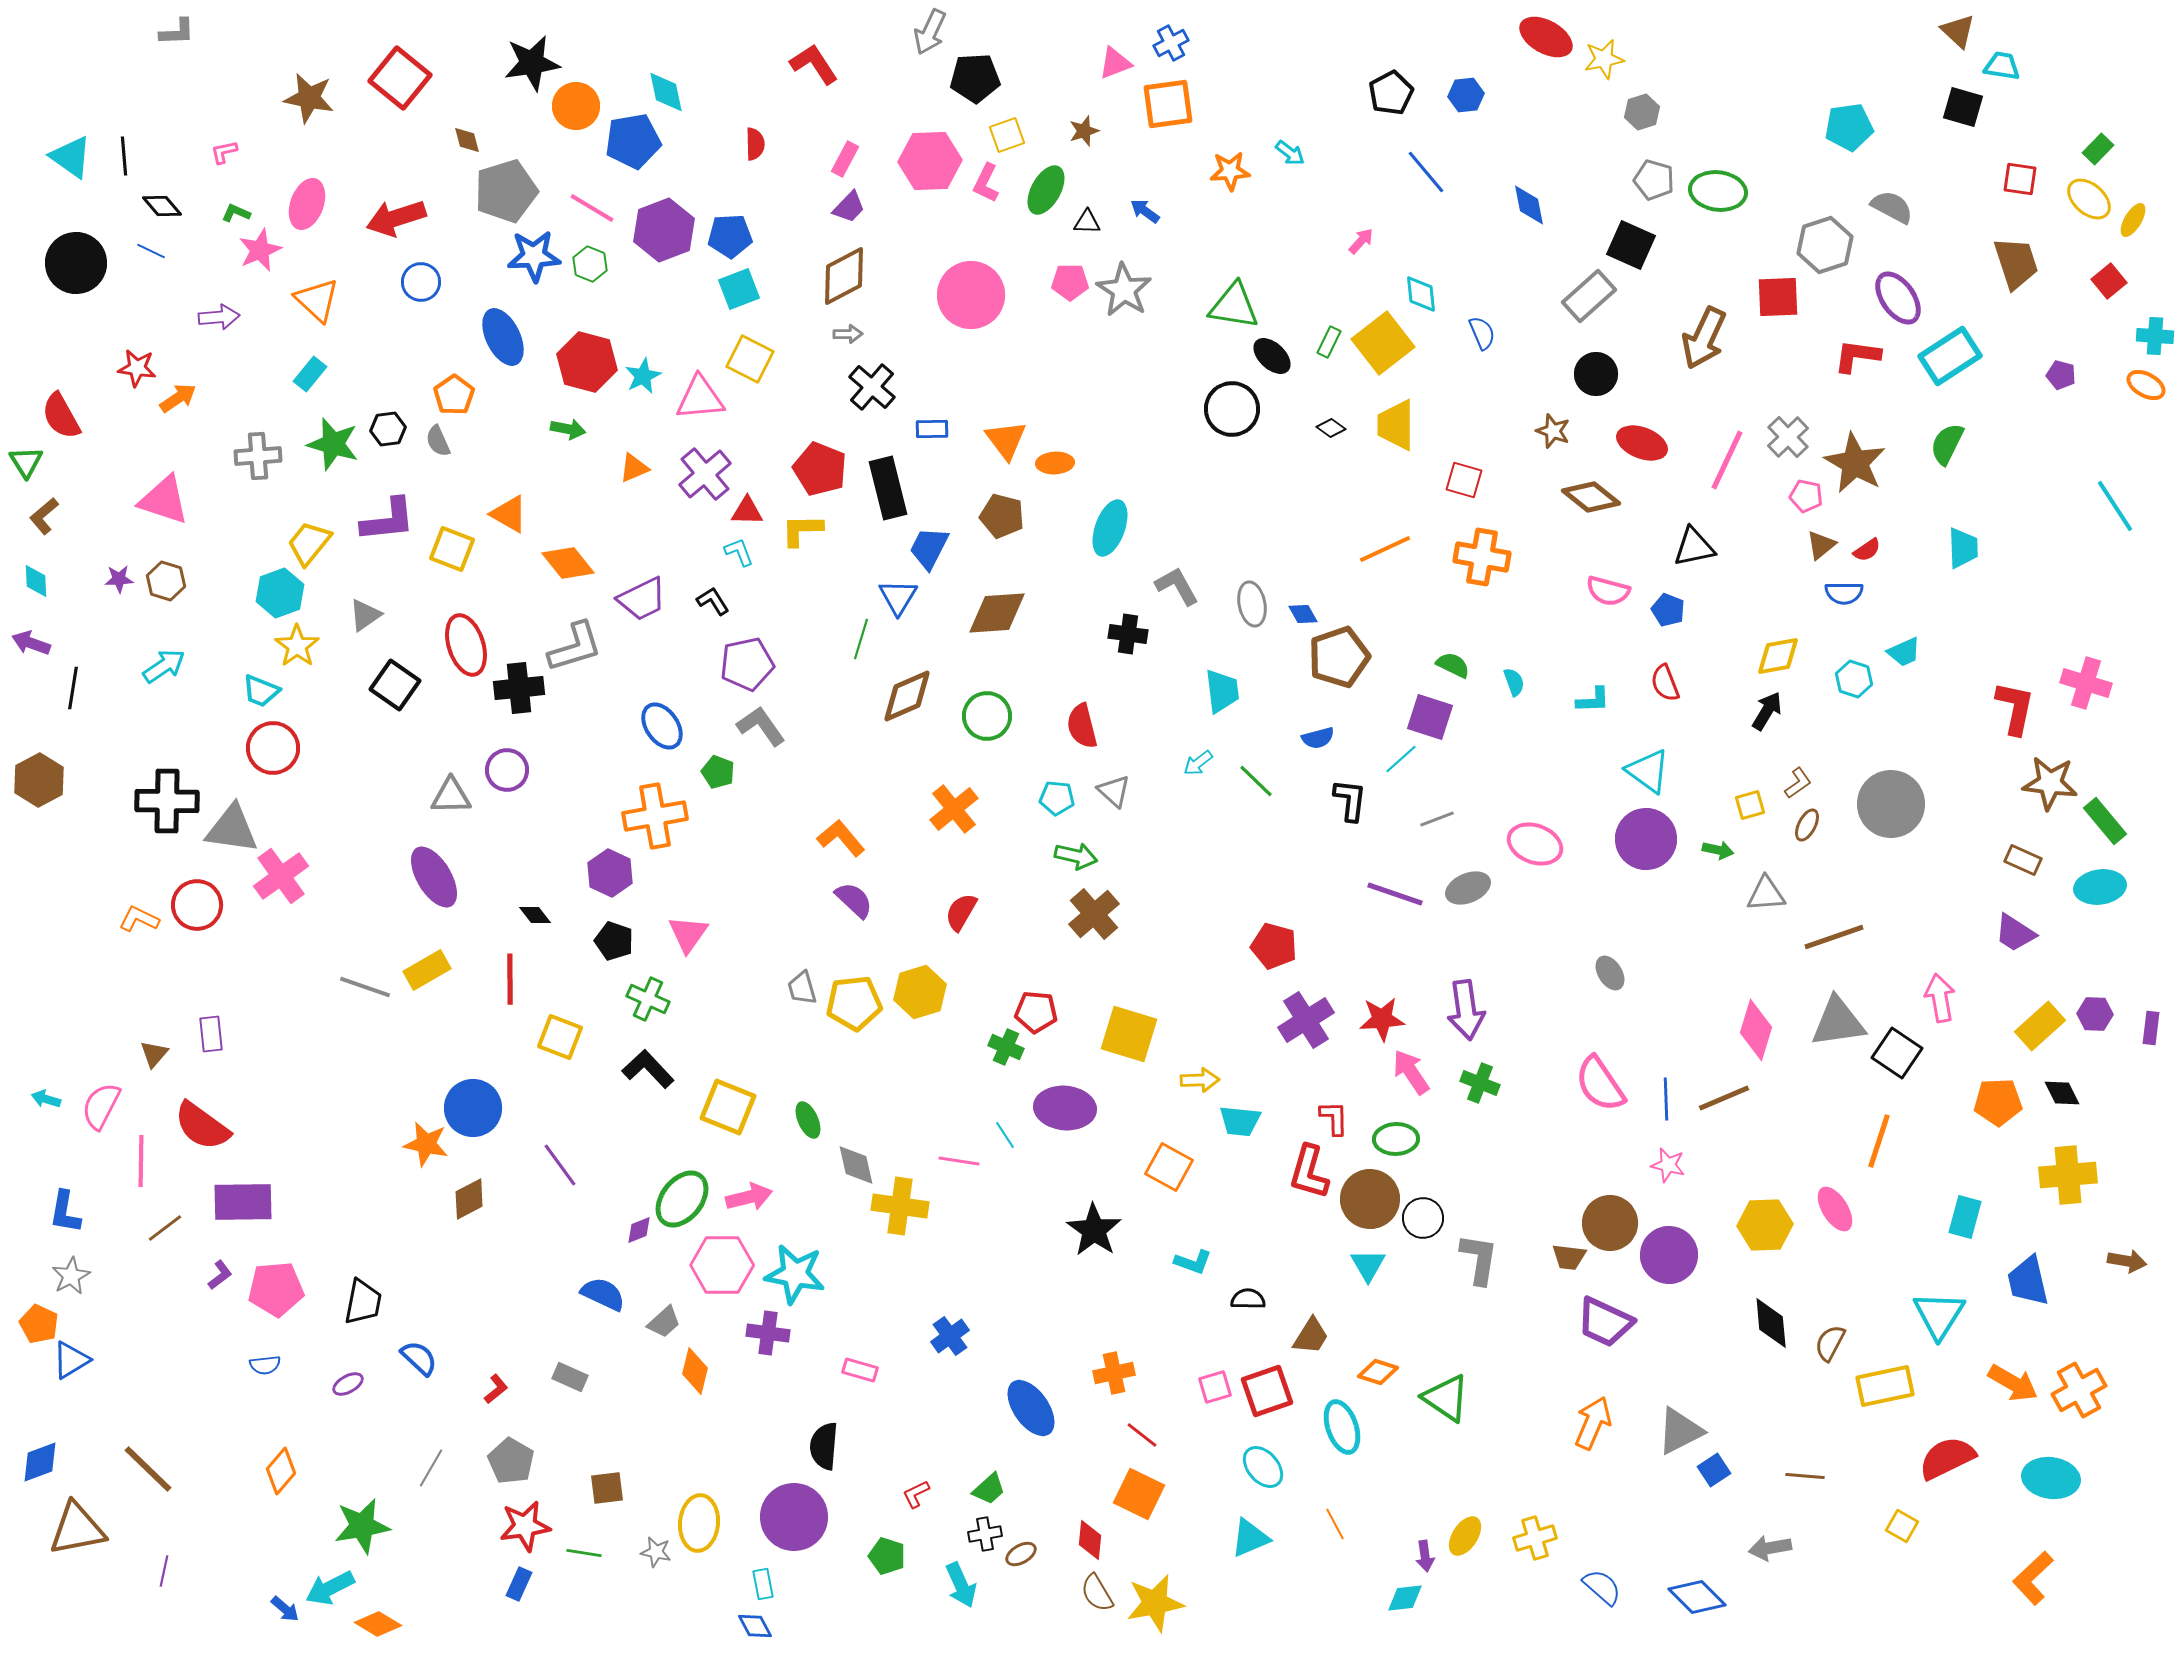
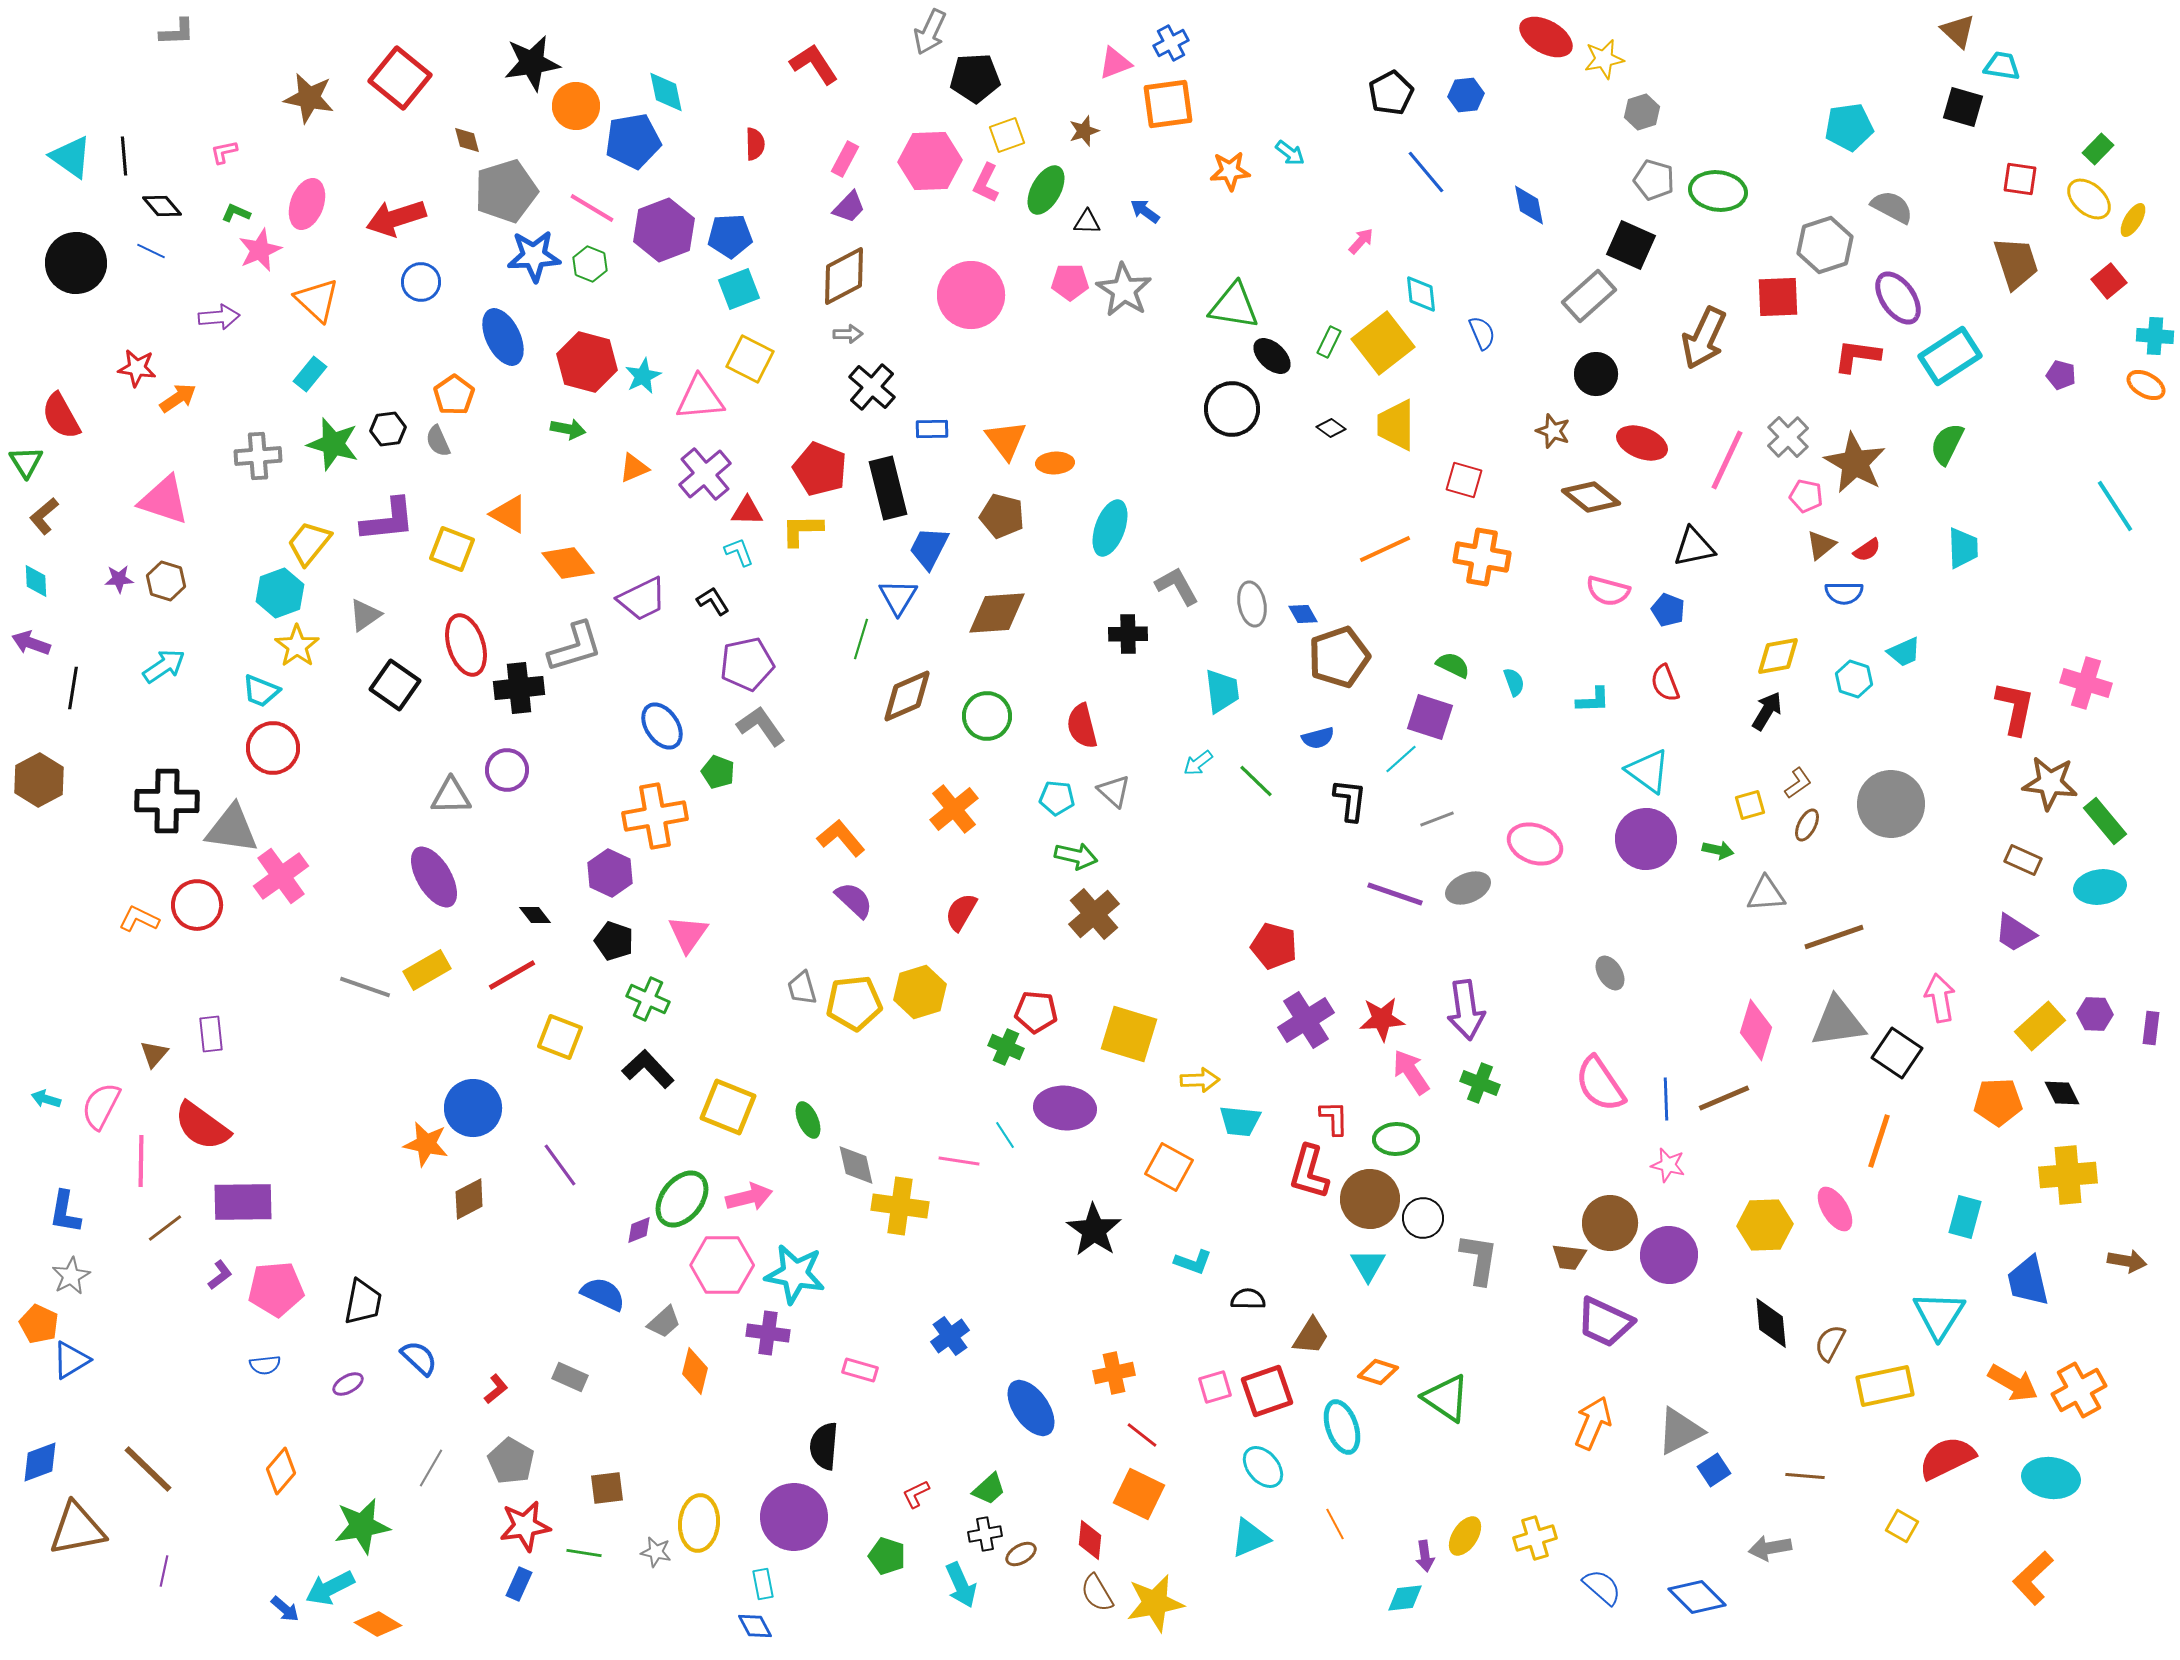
black cross at (1128, 634): rotated 9 degrees counterclockwise
red line at (510, 979): moved 2 px right, 4 px up; rotated 60 degrees clockwise
